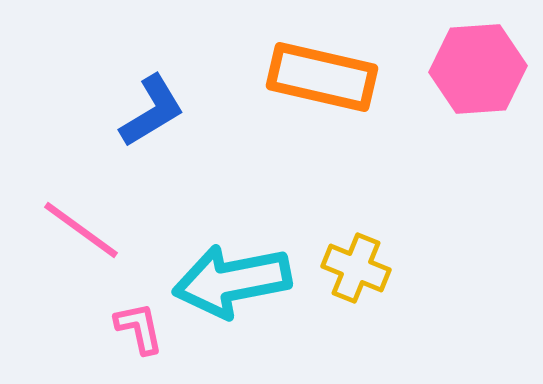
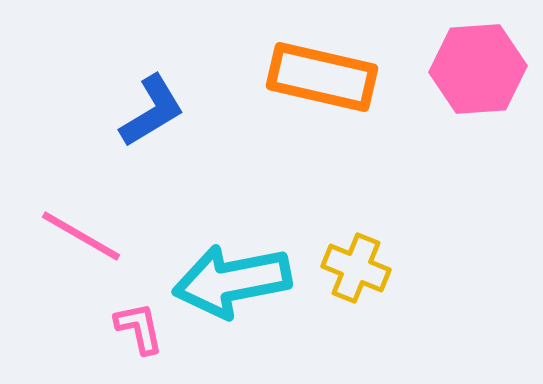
pink line: moved 6 px down; rotated 6 degrees counterclockwise
